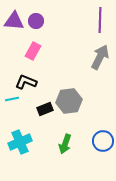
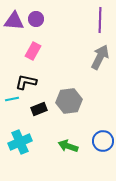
purple circle: moved 2 px up
black L-shape: rotated 10 degrees counterclockwise
black rectangle: moved 6 px left
green arrow: moved 3 px right, 2 px down; rotated 90 degrees clockwise
